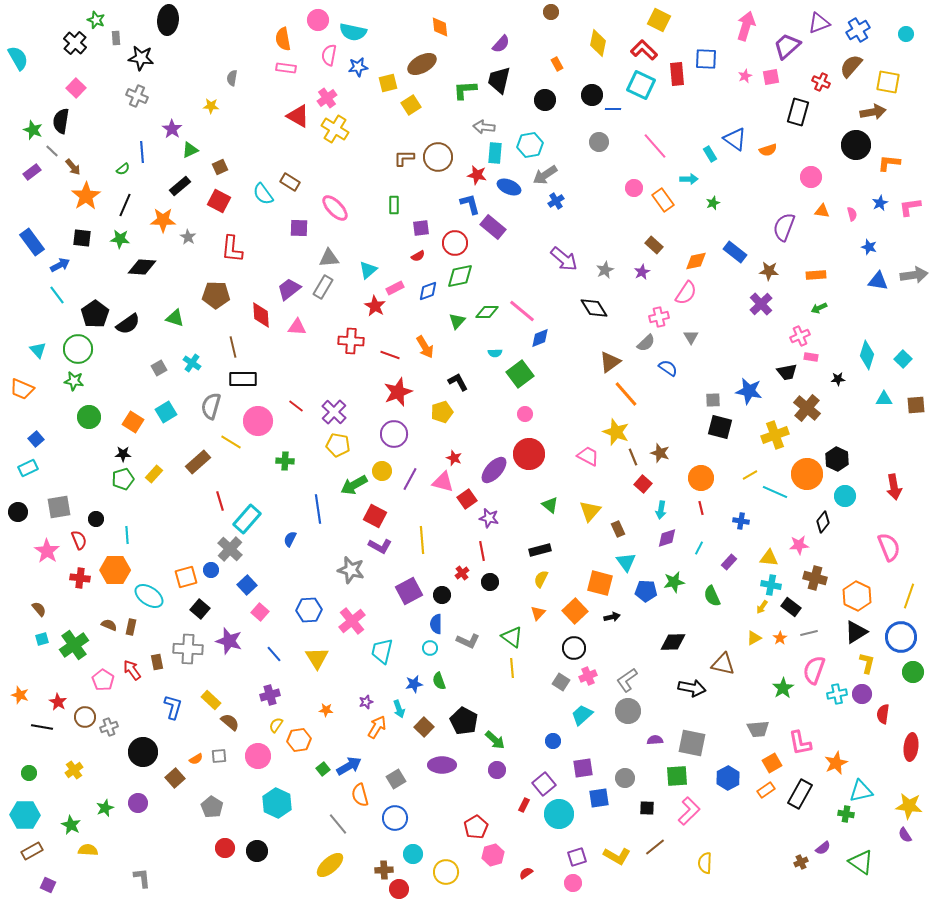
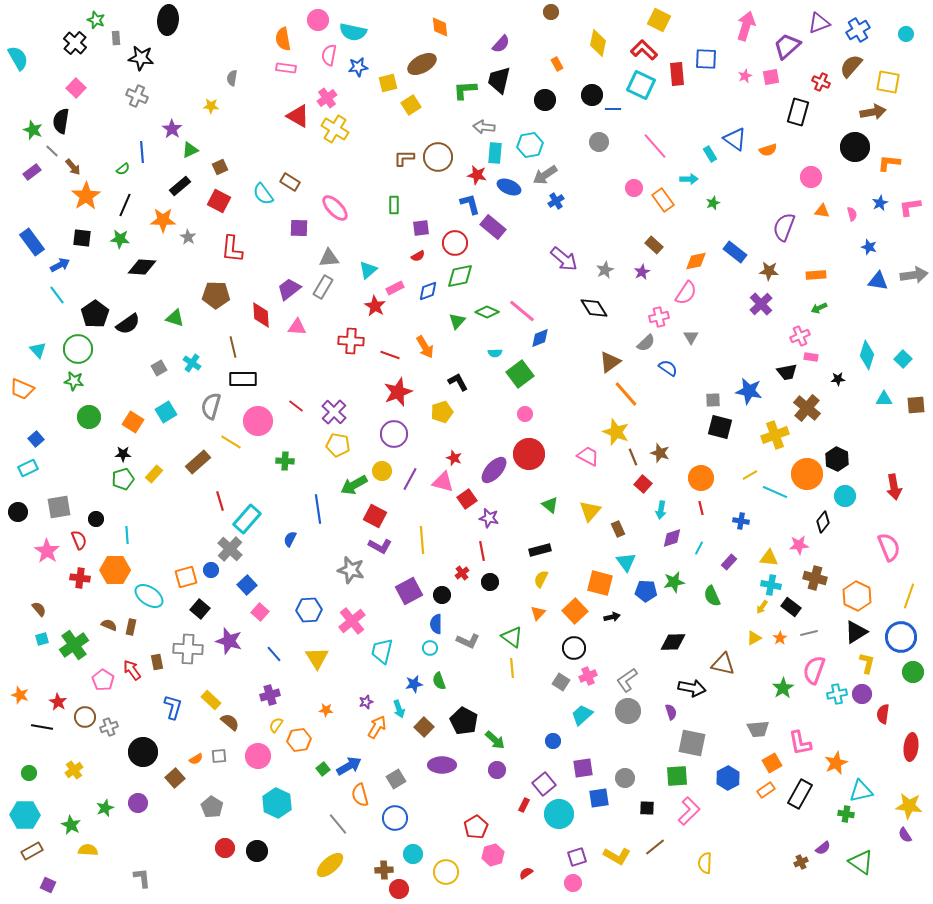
black circle at (856, 145): moved 1 px left, 2 px down
green diamond at (487, 312): rotated 25 degrees clockwise
purple diamond at (667, 538): moved 5 px right
purple semicircle at (655, 740): moved 16 px right, 28 px up; rotated 77 degrees clockwise
